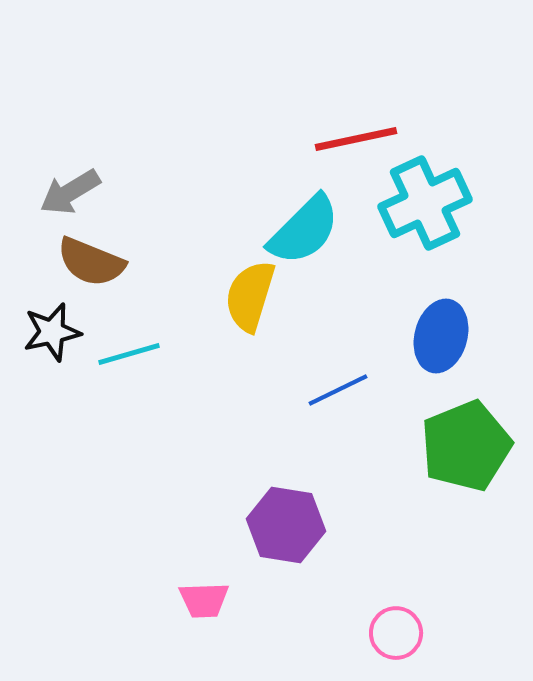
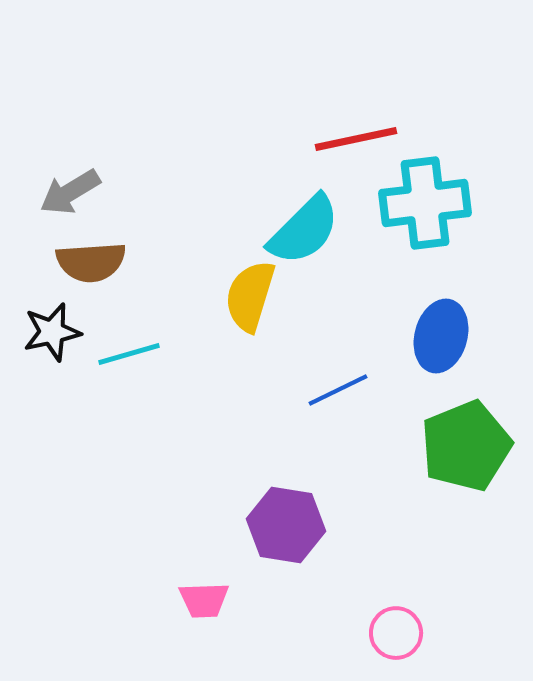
cyan cross: rotated 18 degrees clockwise
brown semicircle: rotated 26 degrees counterclockwise
